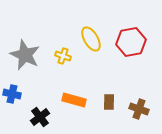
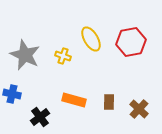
brown cross: rotated 24 degrees clockwise
